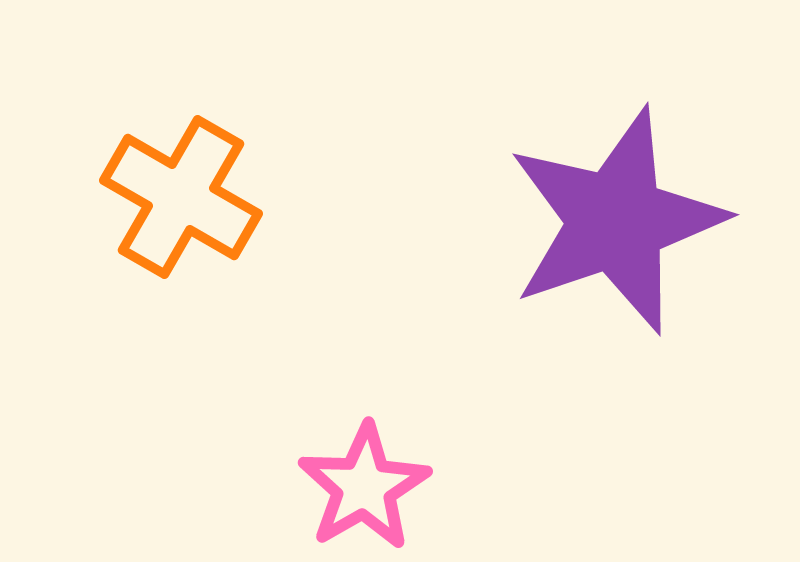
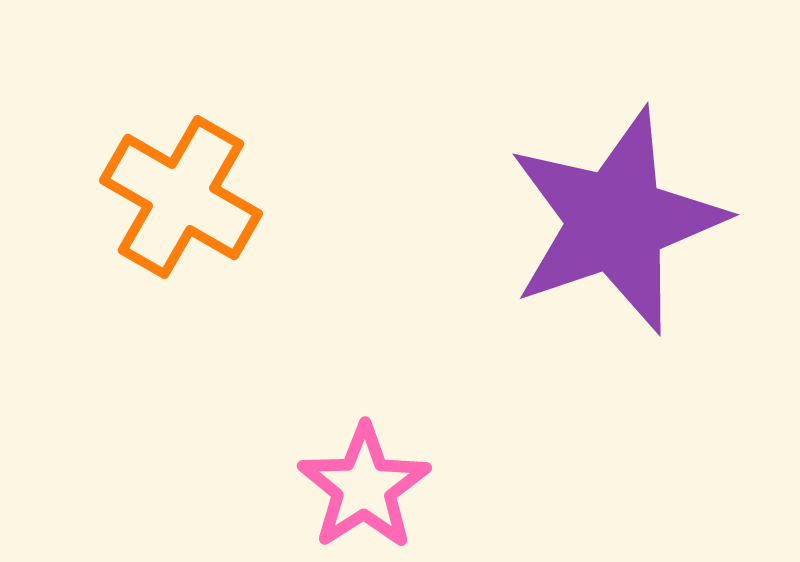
pink star: rotated 3 degrees counterclockwise
